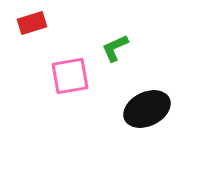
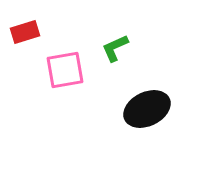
red rectangle: moved 7 px left, 9 px down
pink square: moved 5 px left, 6 px up
